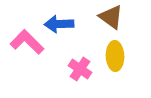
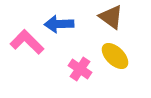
yellow ellipse: rotated 44 degrees counterclockwise
